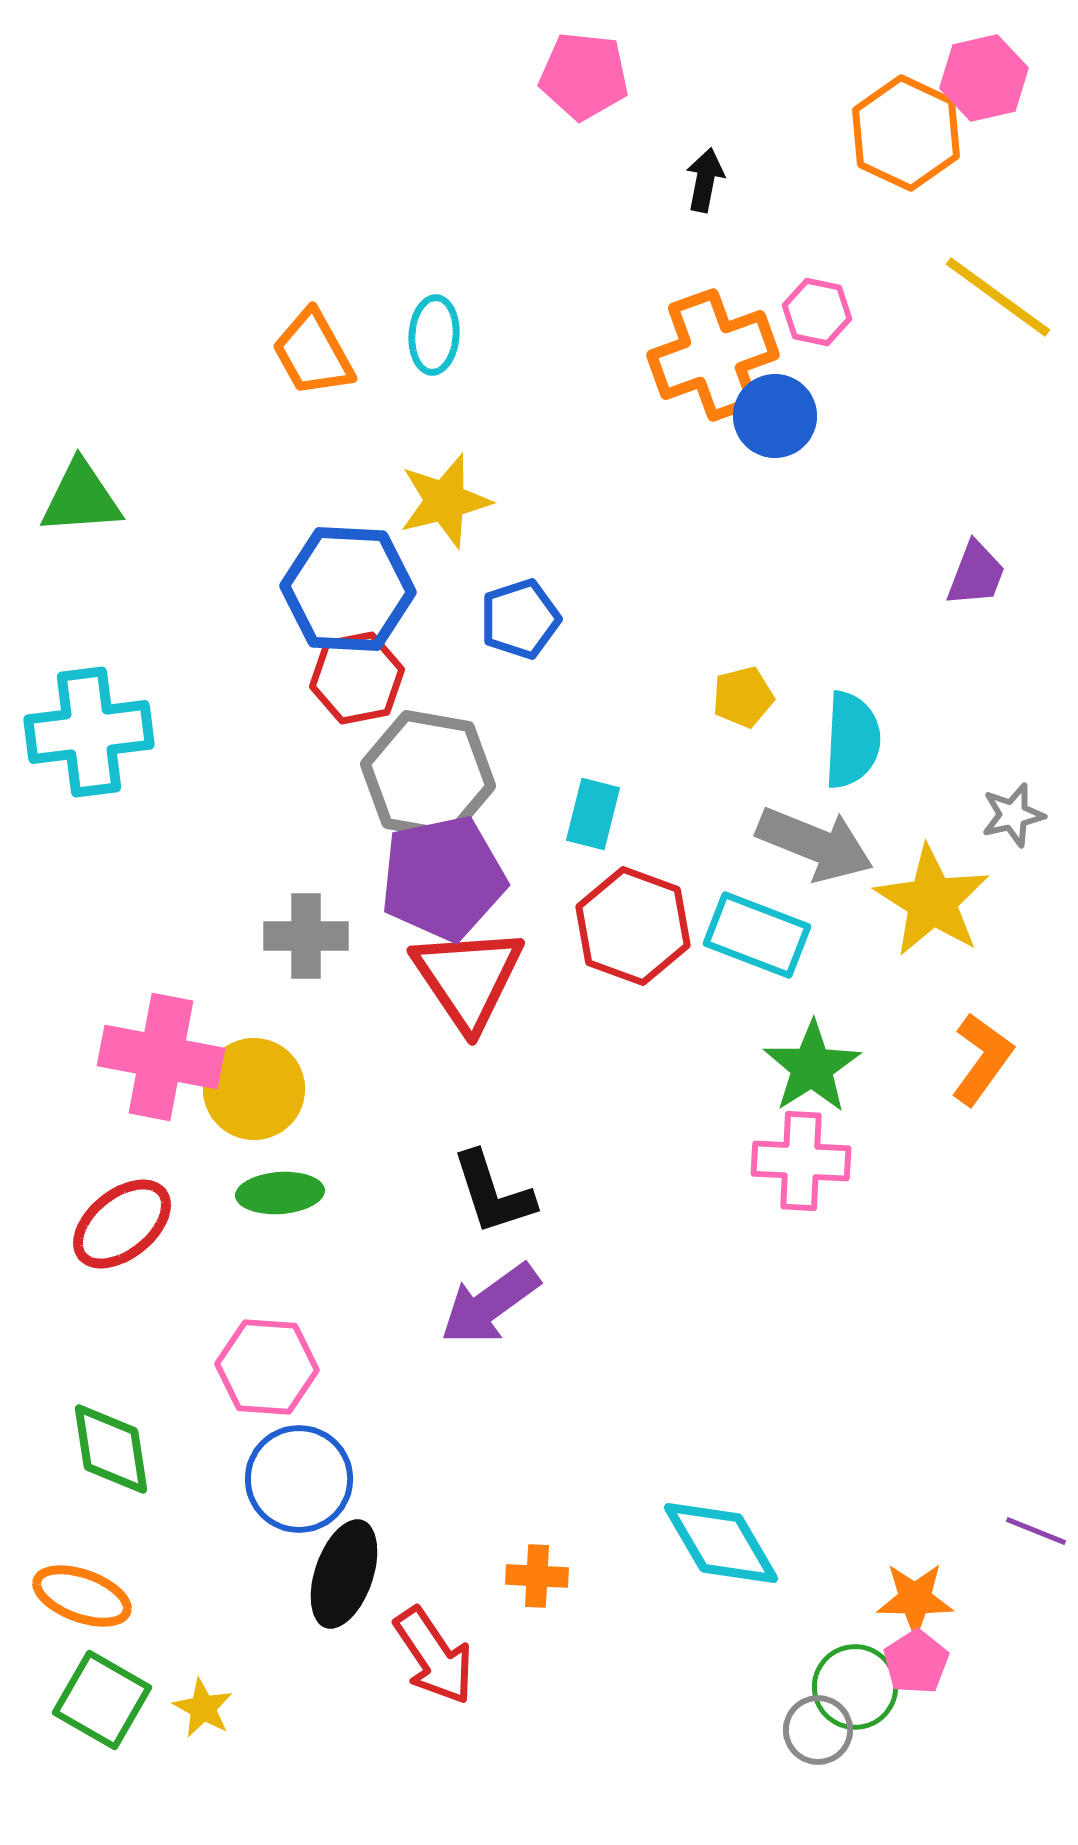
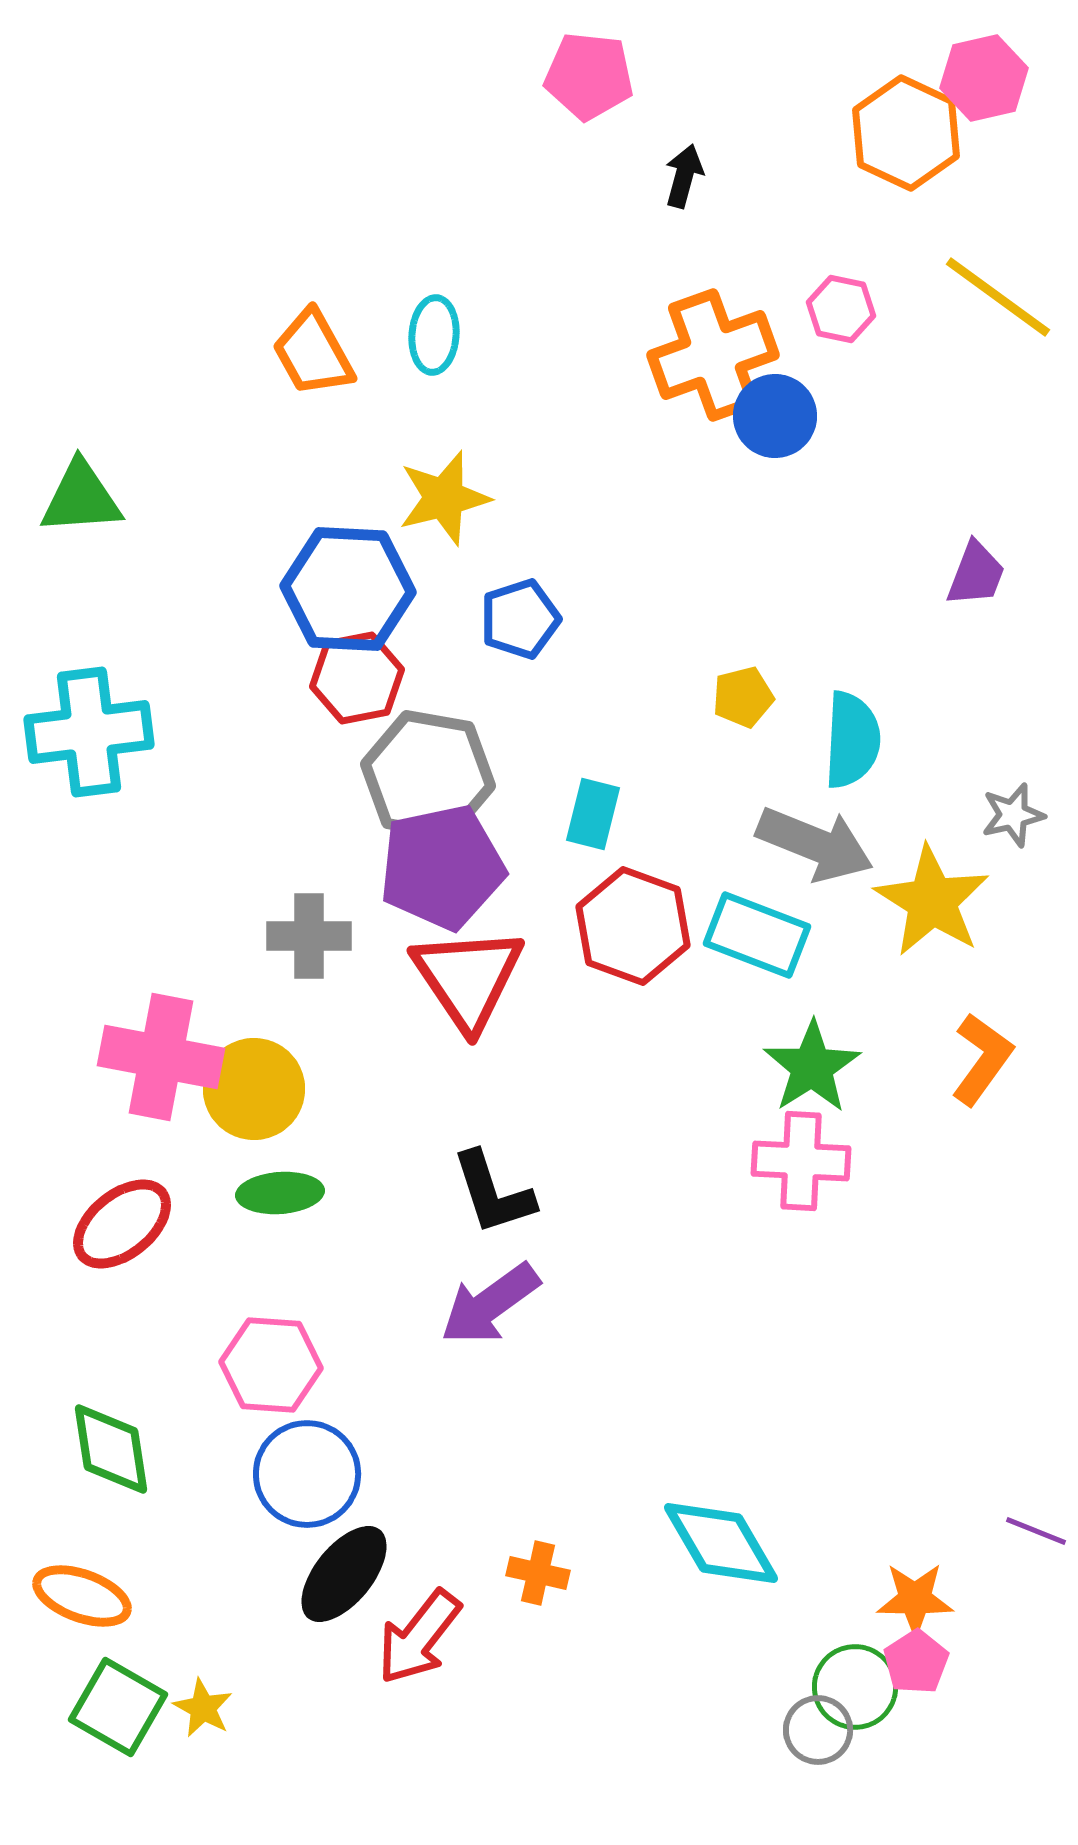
pink pentagon at (584, 76): moved 5 px right
black arrow at (705, 180): moved 21 px left, 4 px up; rotated 4 degrees clockwise
pink hexagon at (817, 312): moved 24 px right, 3 px up
yellow star at (445, 501): moved 1 px left, 3 px up
purple pentagon at (443, 878): moved 1 px left, 11 px up
gray cross at (306, 936): moved 3 px right
pink hexagon at (267, 1367): moved 4 px right, 2 px up
blue circle at (299, 1479): moved 8 px right, 5 px up
black ellipse at (344, 1574): rotated 20 degrees clockwise
orange cross at (537, 1576): moved 1 px right, 3 px up; rotated 10 degrees clockwise
red arrow at (434, 1656): moved 15 px left, 19 px up; rotated 72 degrees clockwise
green square at (102, 1700): moved 16 px right, 7 px down
